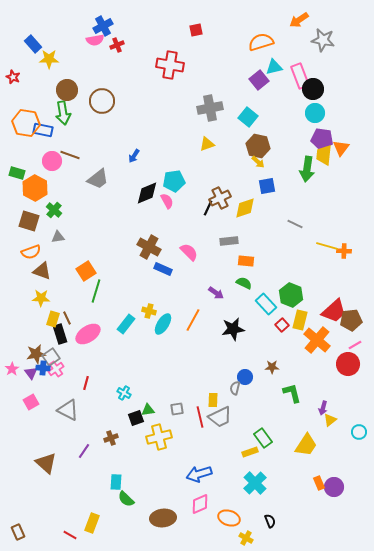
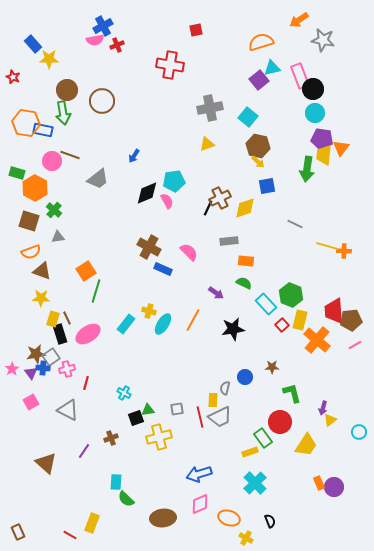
cyan triangle at (274, 67): moved 2 px left, 1 px down
red trapezoid at (334, 311): rotated 128 degrees clockwise
red circle at (348, 364): moved 68 px left, 58 px down
pink cross at (56, 369): moved 11 px right; rotated 21 degrees clockwise
gray semicircle at (235, 388): moved 10 px left
